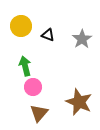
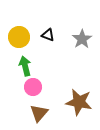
yellow circle: moved 2 px left, 11 px down
brown star: rotated 12 degrees counterclockwise
